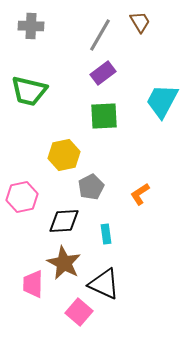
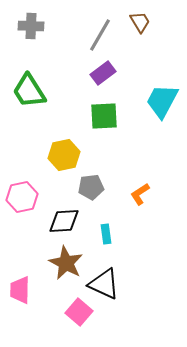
green trapezoid: rotated 45 degrees clockwise
gray pentagon: rotated 20 degrees clockwise
brown star: moved 2 px right
pink trapezoid: moved 13 px left, 6 px down
